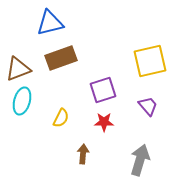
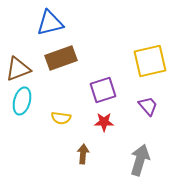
yellow semicircle: rotated 72 degrees clockwise
